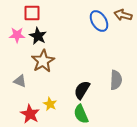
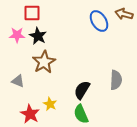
brown arrow: moved 1 px right, 1 px up
brown star: moved 1 px right, 1 px down
gray triangle: moved 2 px left
